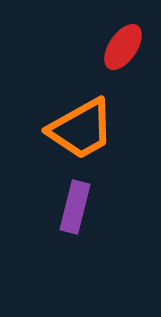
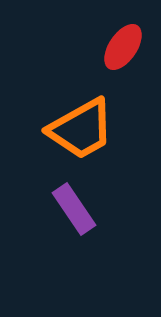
purple rectangle: moved 1 px left, 2 px down; rotated 48 degrees counterclockwise
